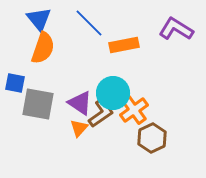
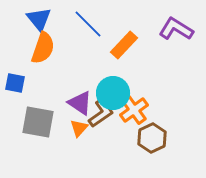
blue line: moved 1 px left, 1 px down
orange rectangle: rotated 36 degrees counterclockwise
gray square: moved 18 px down
